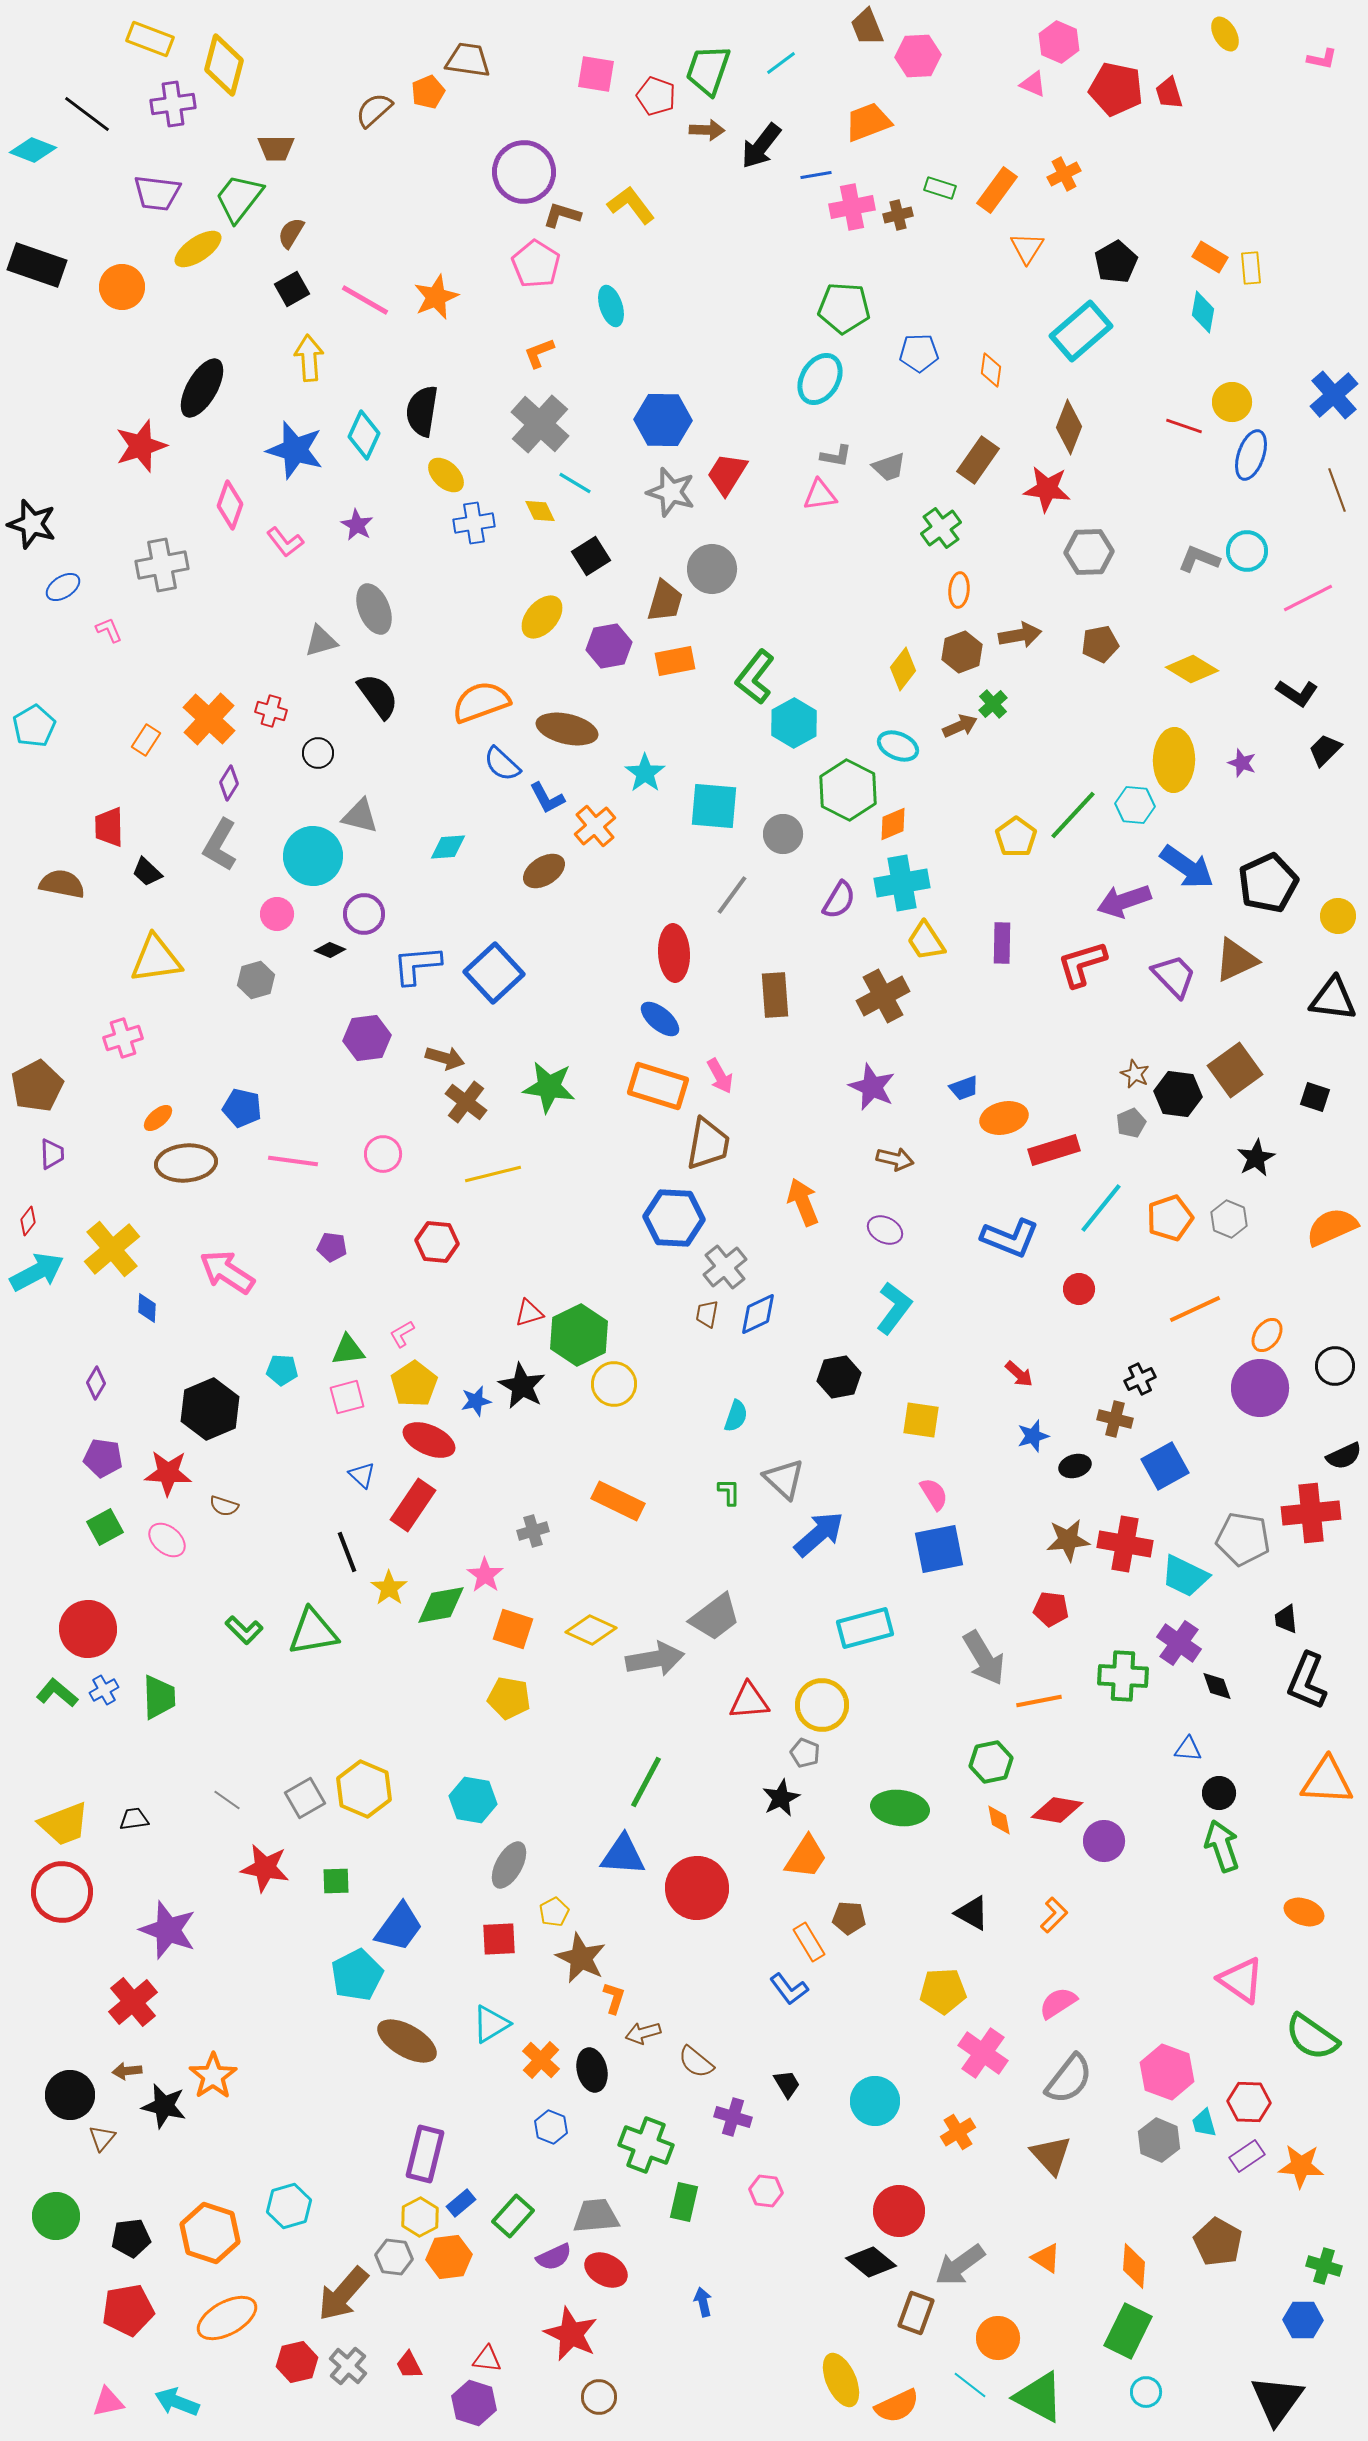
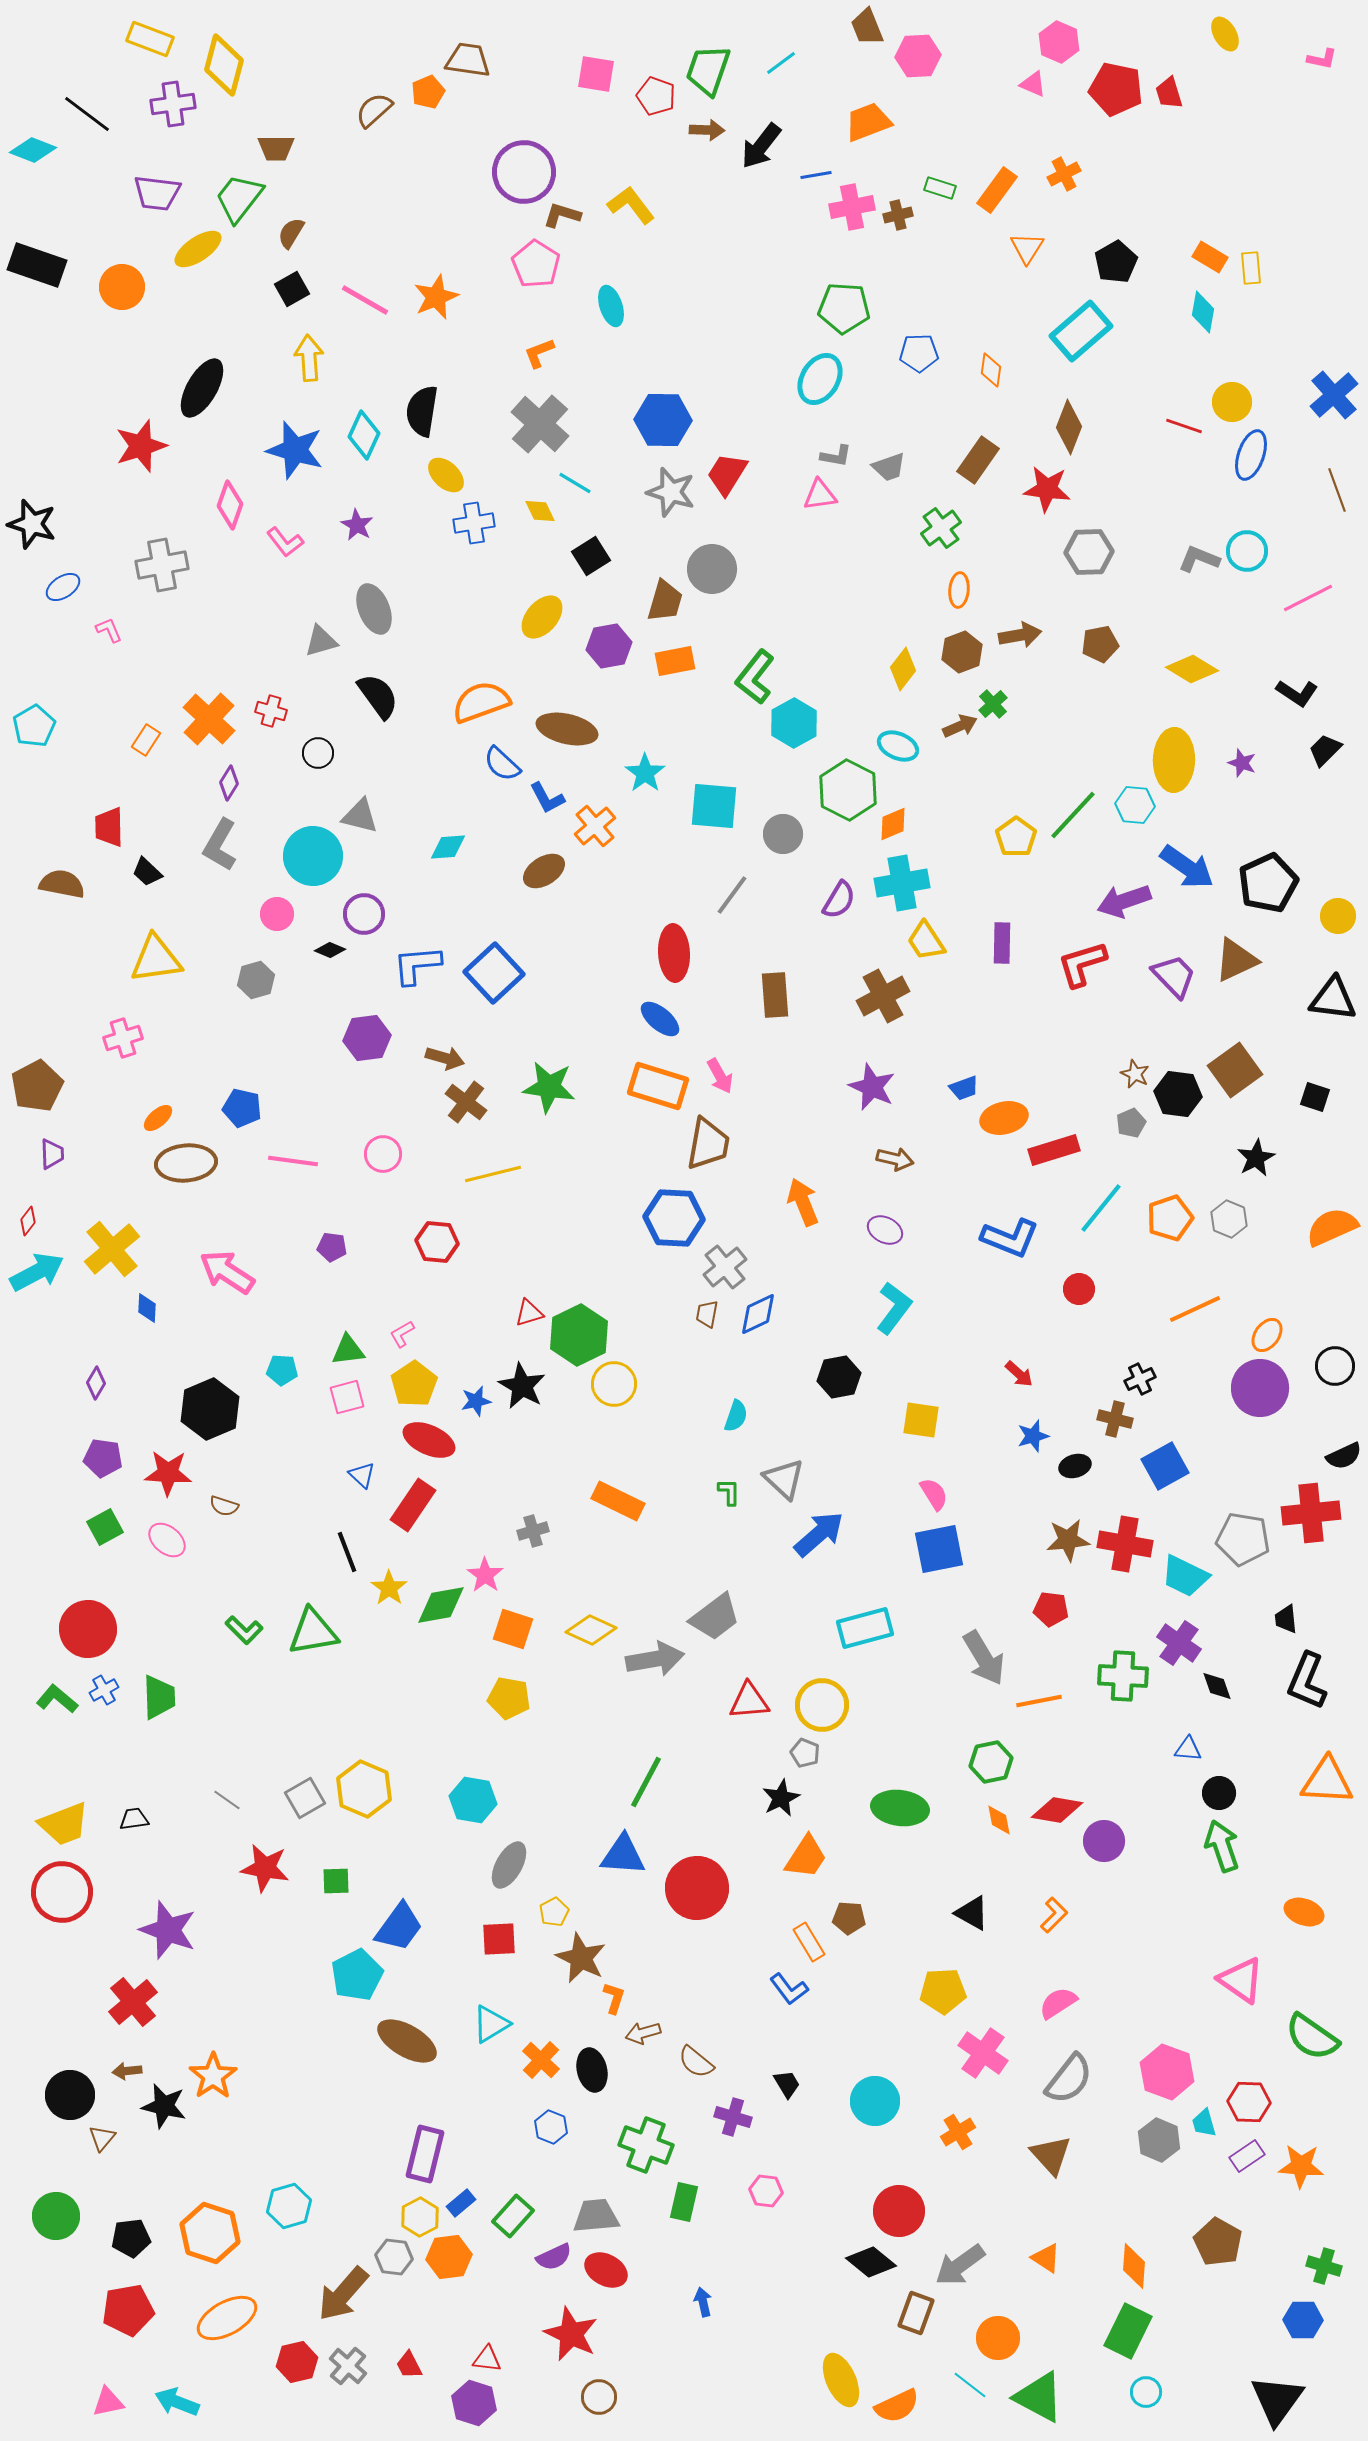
green L-shape at (57, 1693): moved 6 px down
